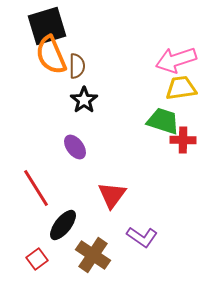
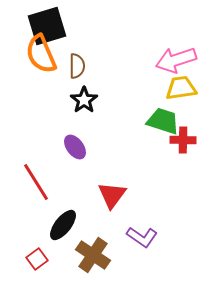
orange semicircle: moved 10 px left, 1 px up
red line: moved 6 px up
